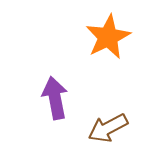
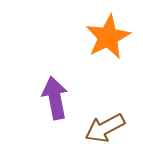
brown arrow: moved 3 px left
